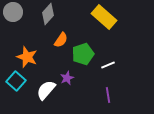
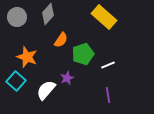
gray circle: moved 4 px right, 5 px down
